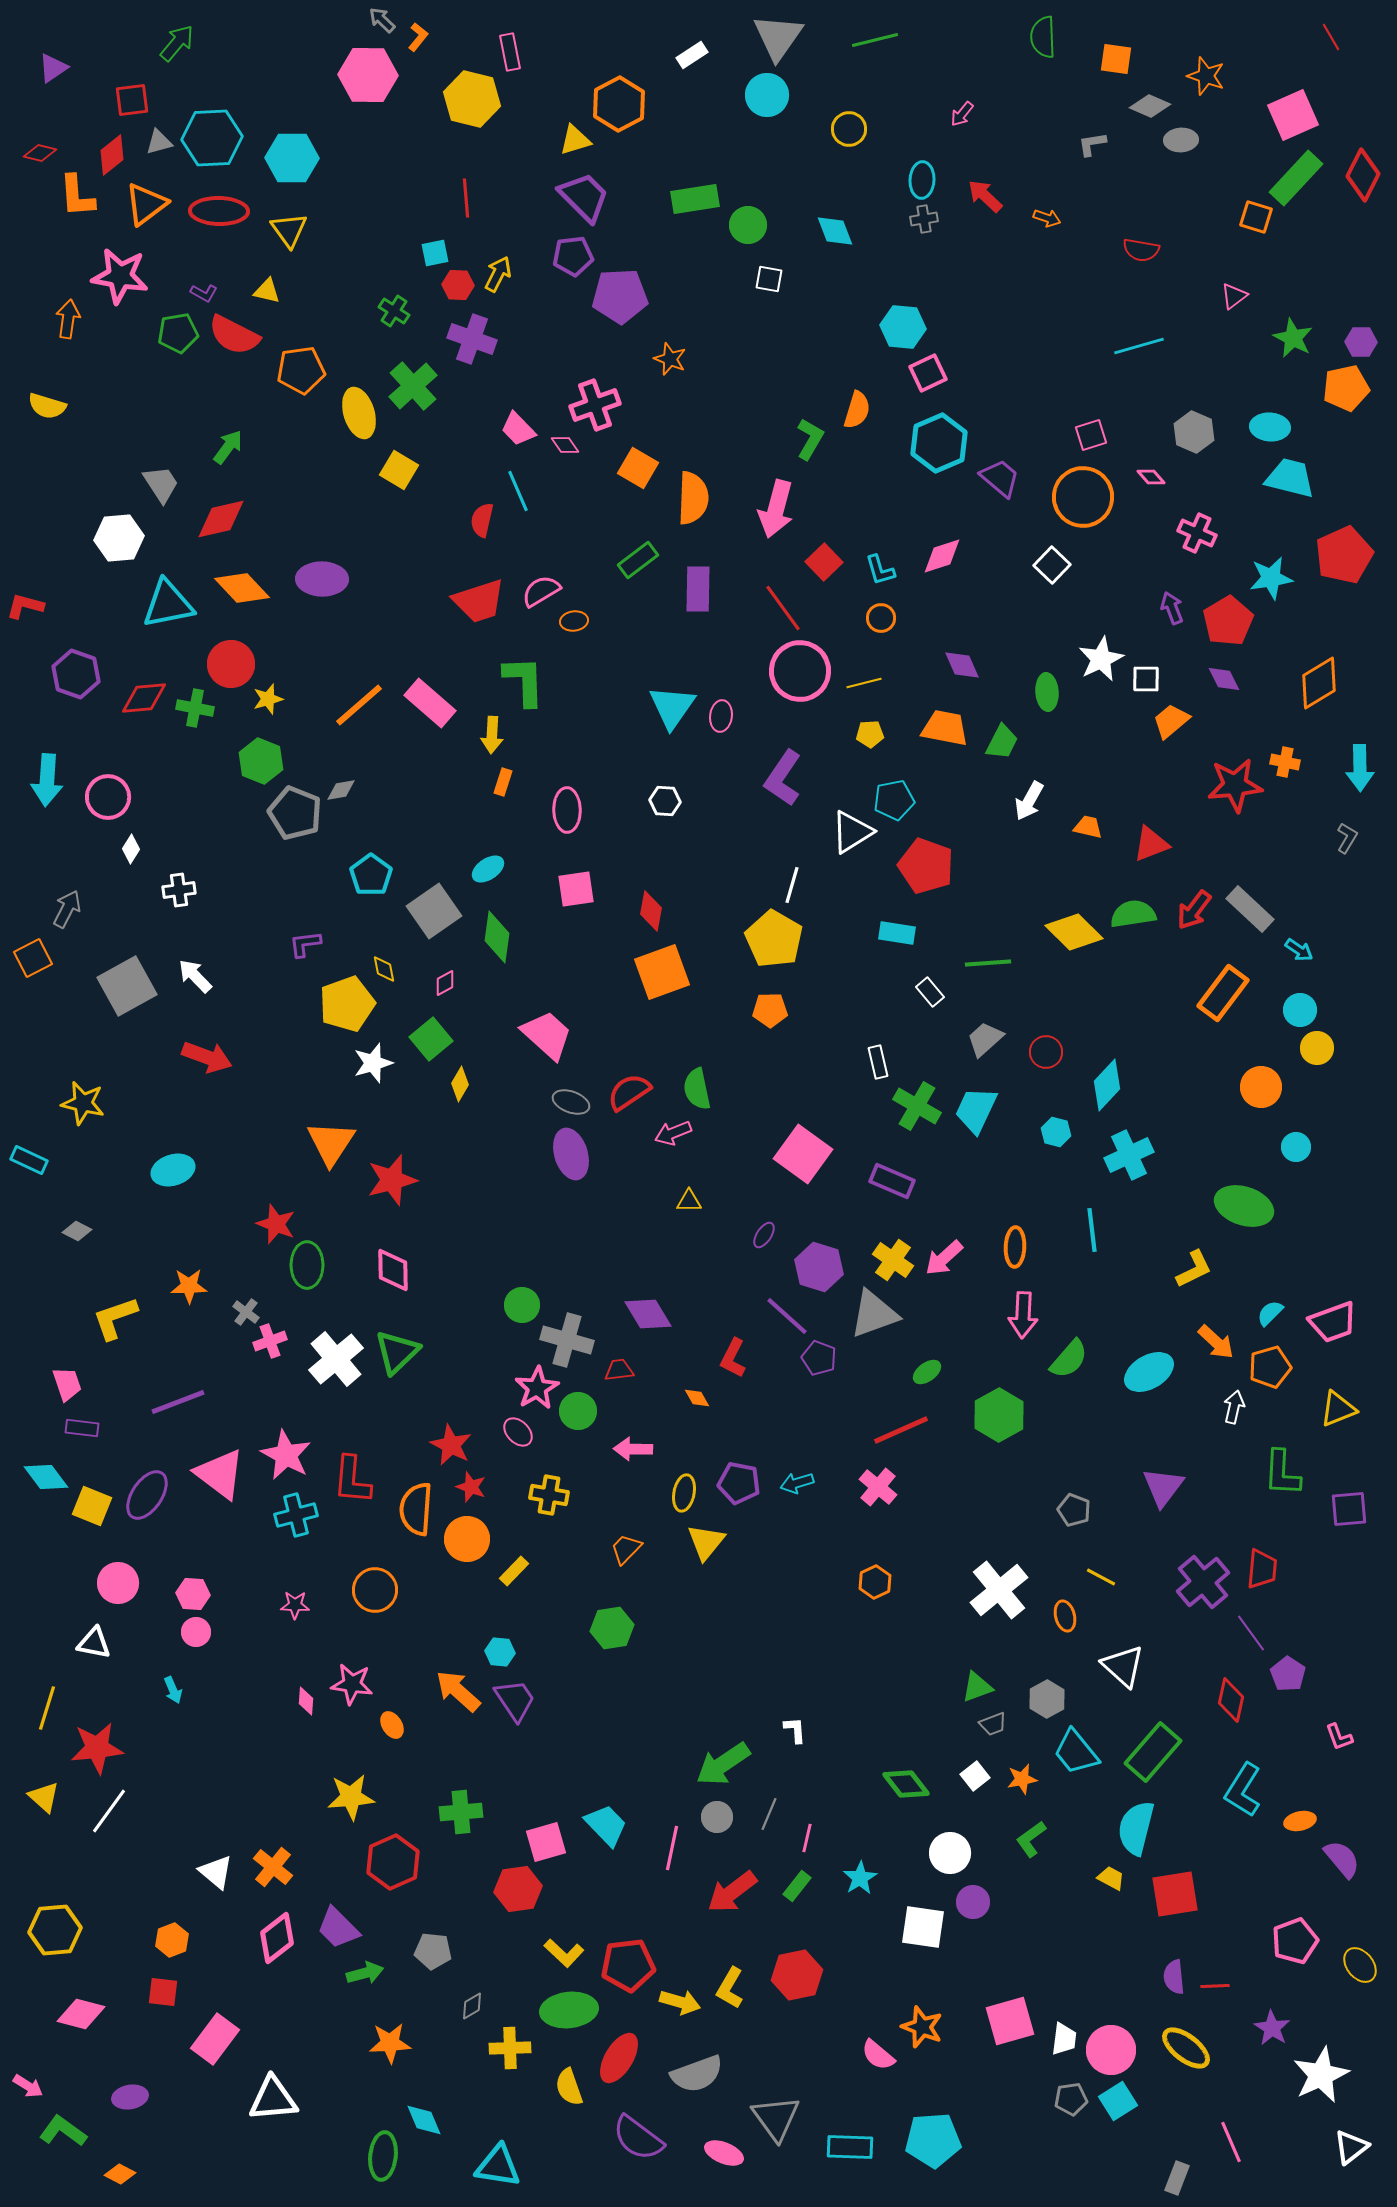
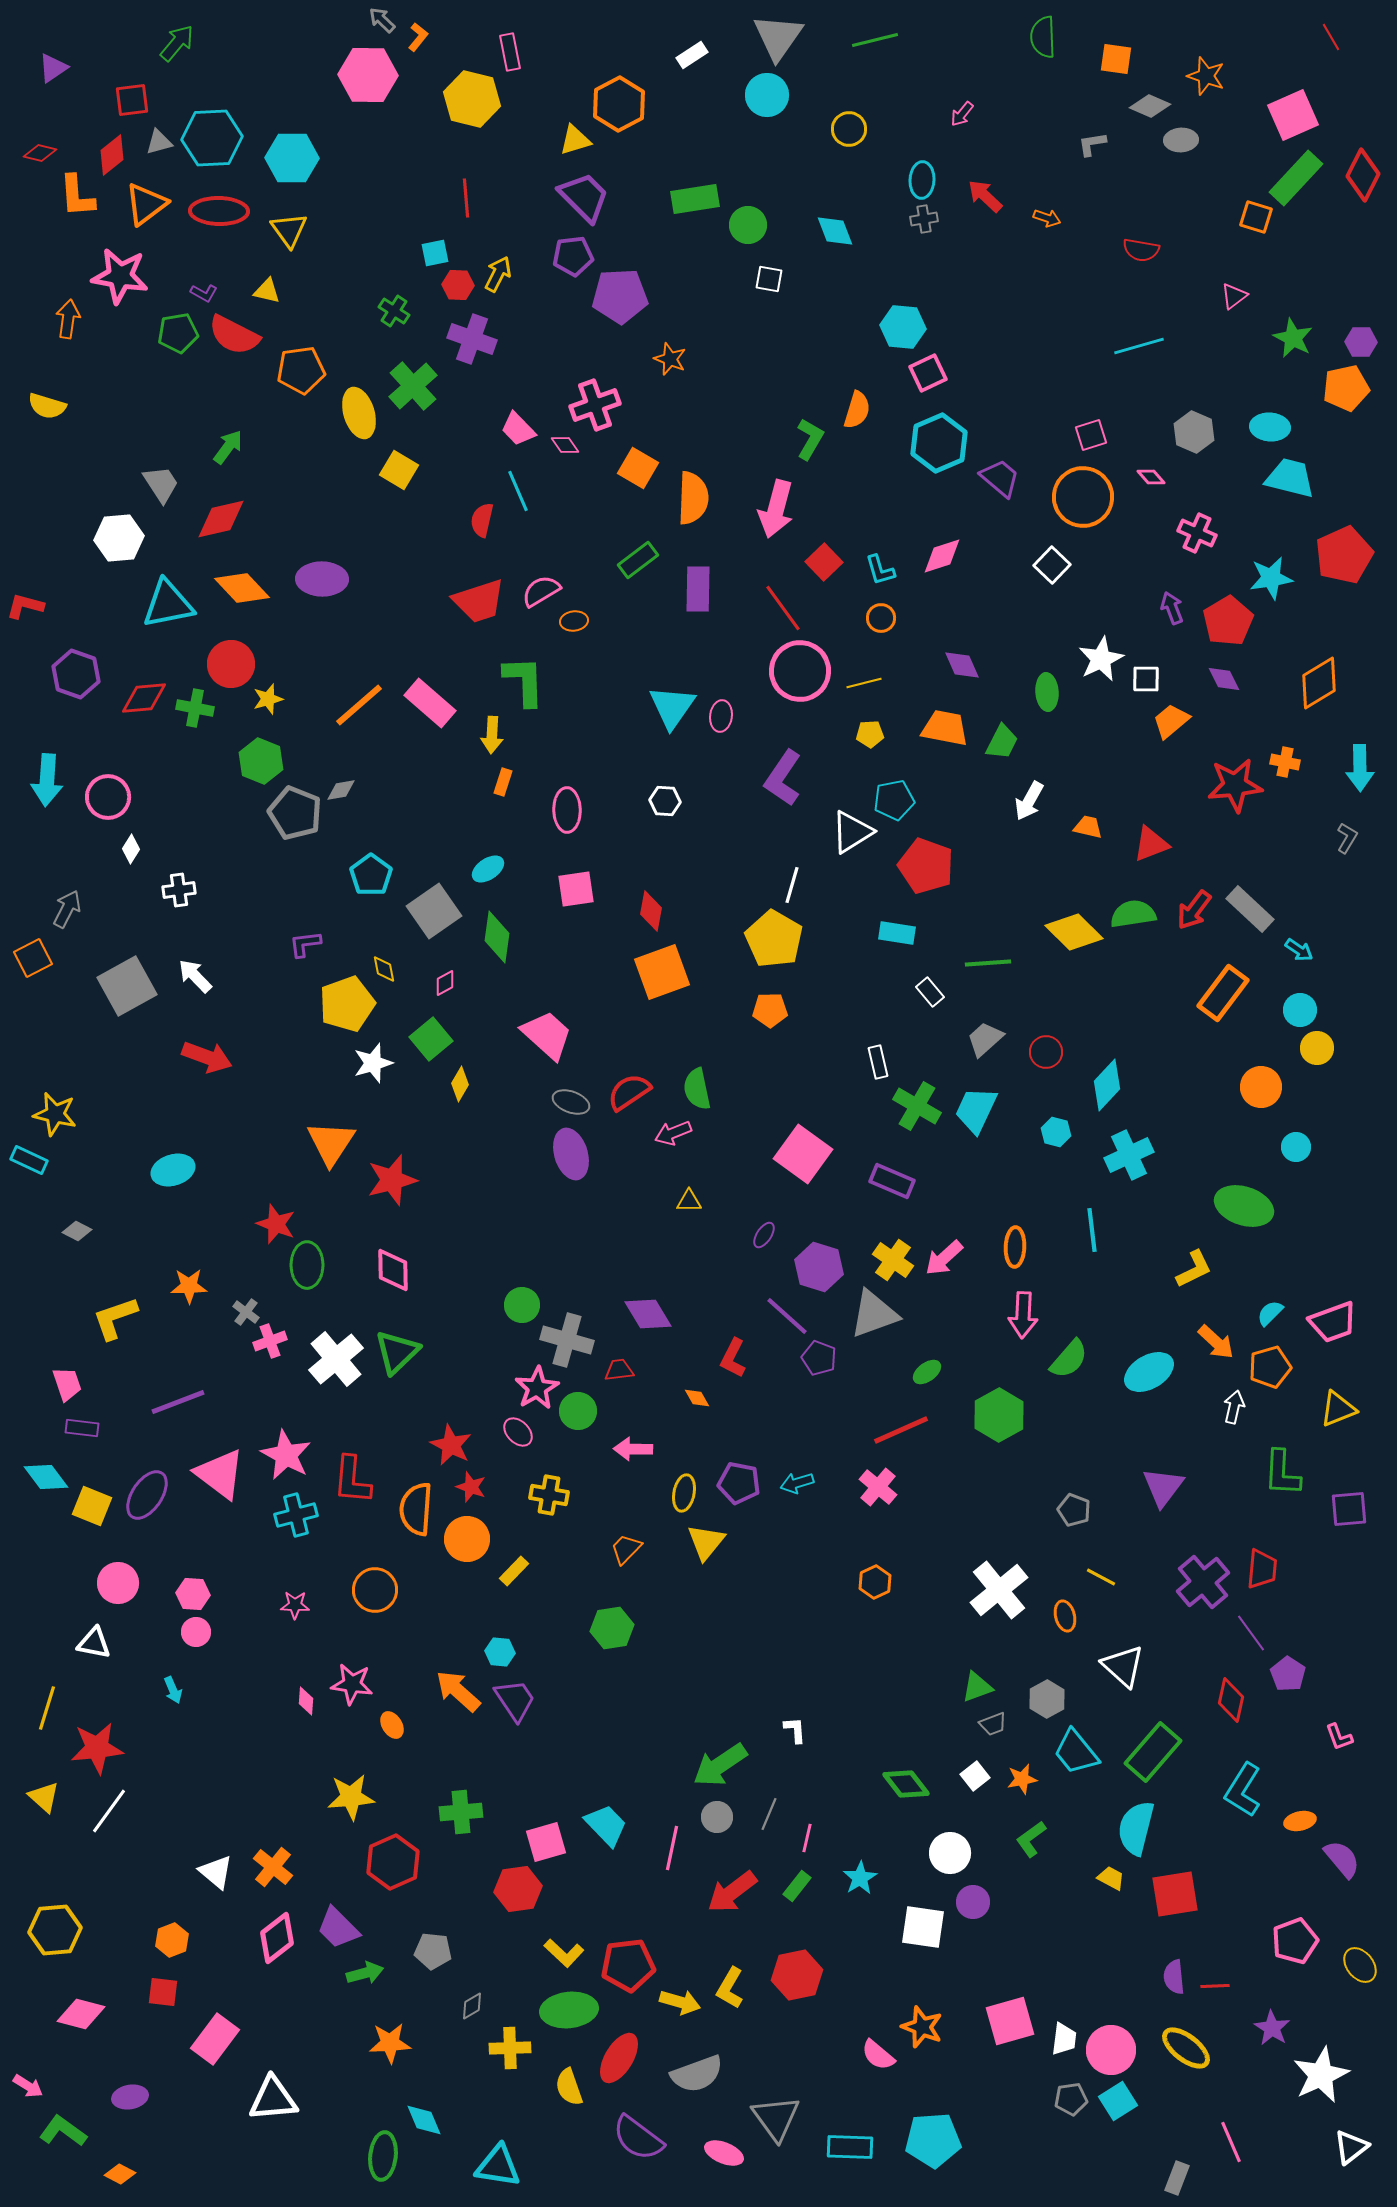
yellow star at (83, 1103): moved 28 px left, 11 px down
green arrow at (723, 1764): moved 3 px left, 1 px down
